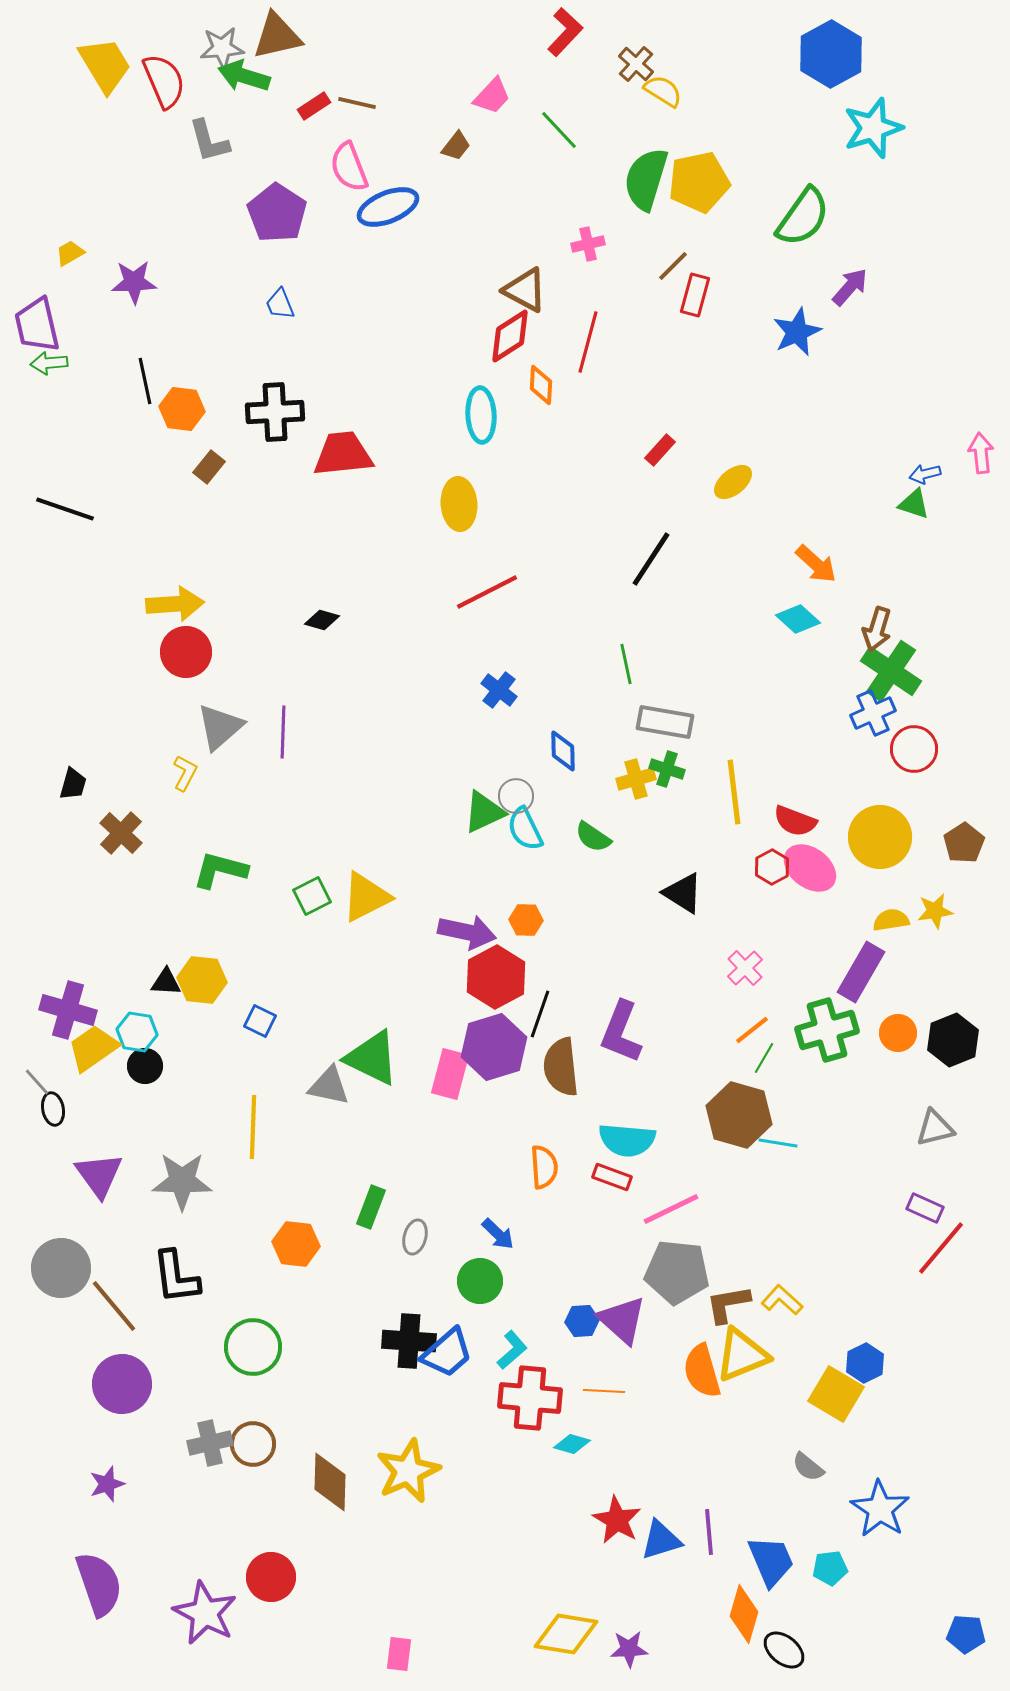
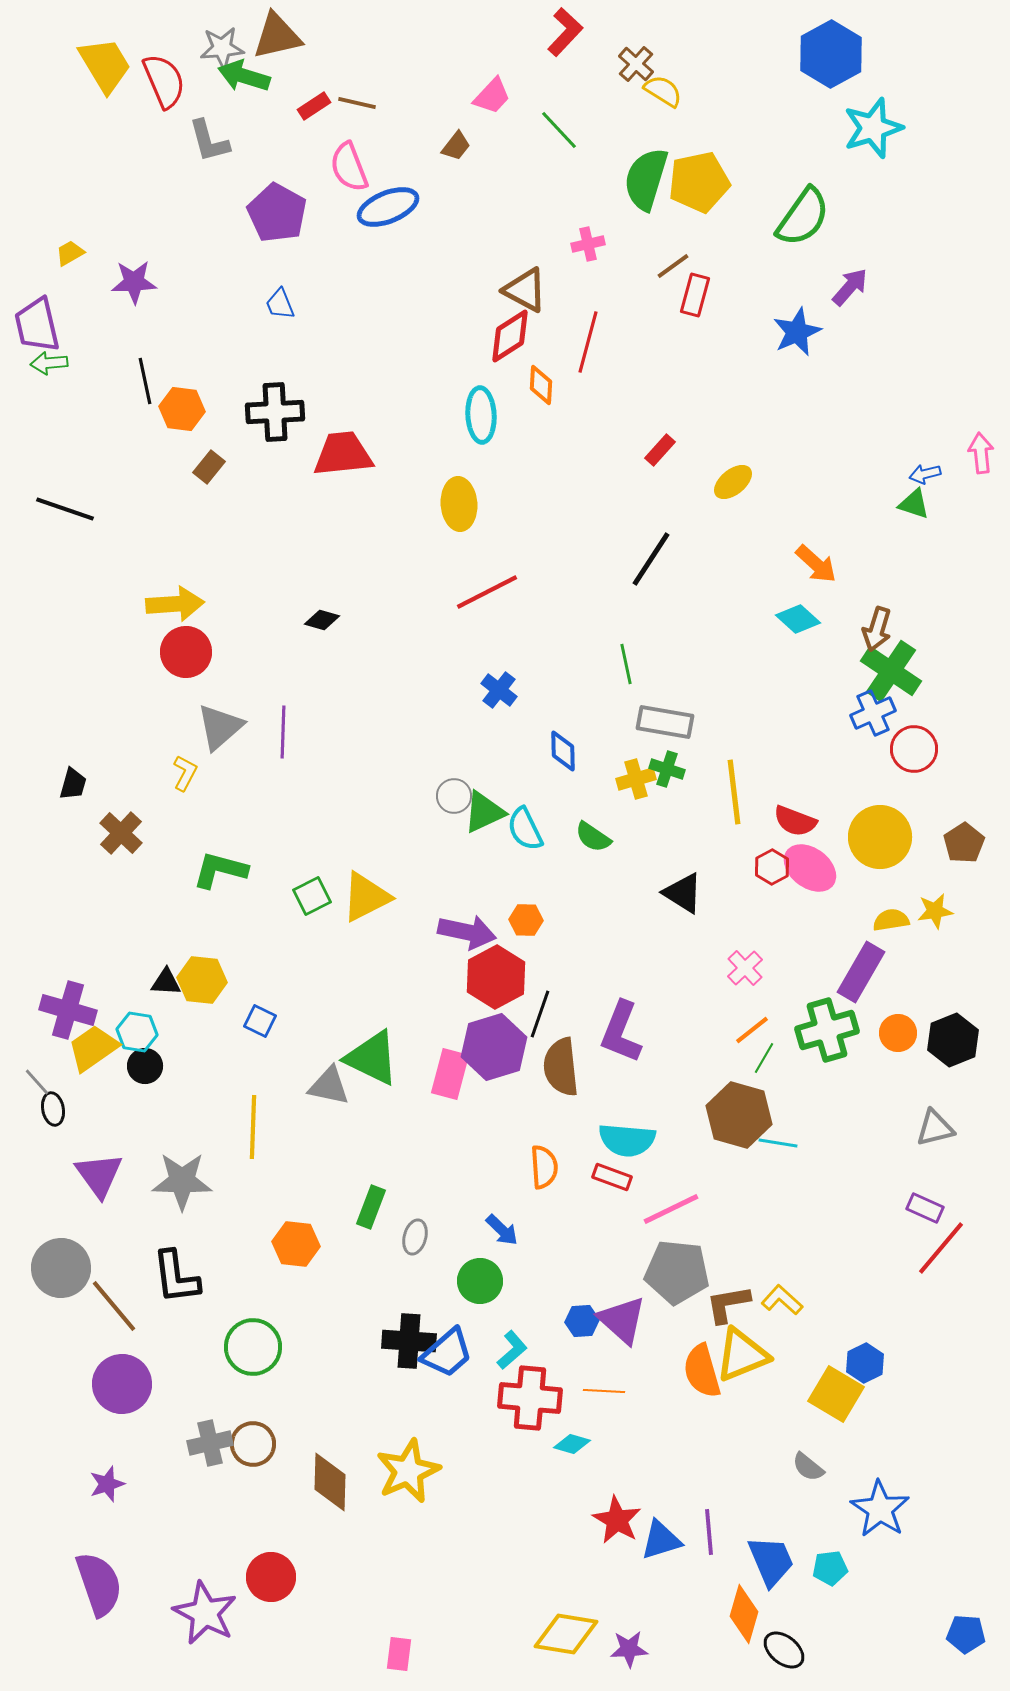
purple pentagon at (277, 213): rotated 4 degrees counterclockwise
brown line at (673, 266): rotated 9 degrees clockwise
gray circle at (516, 796): moved 62 px left
blue arrow at (498, 1234): moved 4 px right, 4 px up
